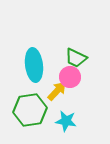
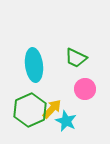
pink circle: moved 15 px right, 12 px down
yellow arrow: moved 5 px left, 18 px down
green hexagon: rotated 16 degrees counterclockwise
cyan star: rotated 15 degrees clockwise
